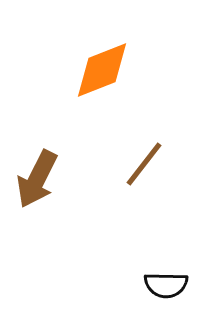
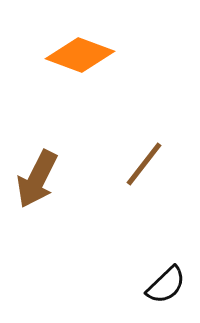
orange diamond: moved 22 px left, 15 px up; rotated 42 degrees clockwise
black semicircle: rotated 45 degrees counterclockwise
